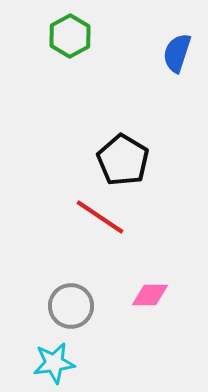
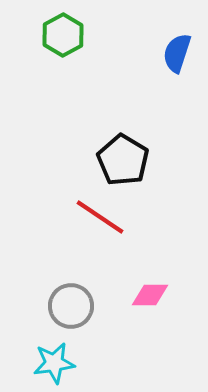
green hexagon: moved 7 px left, 1 px up
